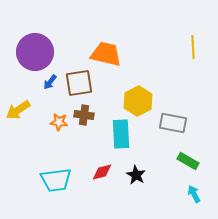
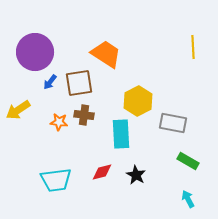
orange trapezoid: rotated 20 degrees clockwise
cyan arrow: moved 6 px left, 5 px down
